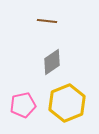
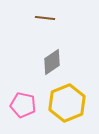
brown line: moved 2 px left, 3 px up
pink pentagon: rotated 25 degrees clockwise
